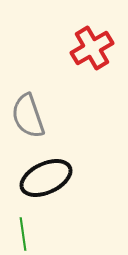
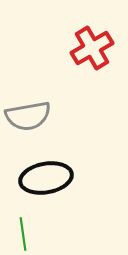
gray semicircle: rotated 81 degrees counterclockwise
black ellipse: rotated 15 degrees clockwise
